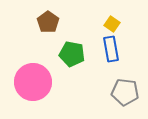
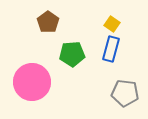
blue rectangle: rotated 25 degrees clockwise
green pentagon: rotated 15 degrees counterclockwise
pink circle: moved 1 px left
gray pentagon: moved 1 px down
